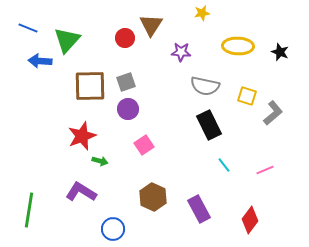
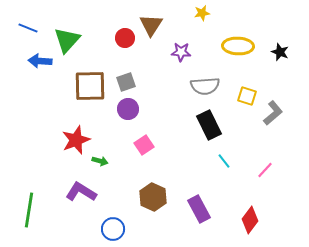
gray semicircle: rotated 16 degrees counterclockwise
red star: moved 6 px left, 4 px down
cyan line: moved 4 px up
pink line: rotated 24 degrees counterclockwise
